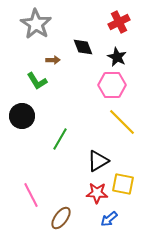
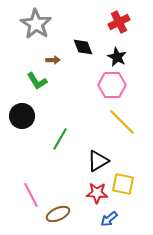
brown ellipse: moved 3 px left, 4 px up; rotated 30 degrees clockwise
